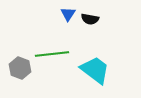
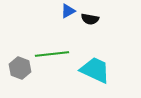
blue triangle: moved 3 px up; rotated 28 degrees clockwise
cyan trapezoid: rotated 12 degrees counterclockwise
